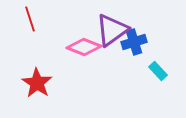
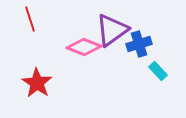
blue cross: moved 5 px right, 2 px down
